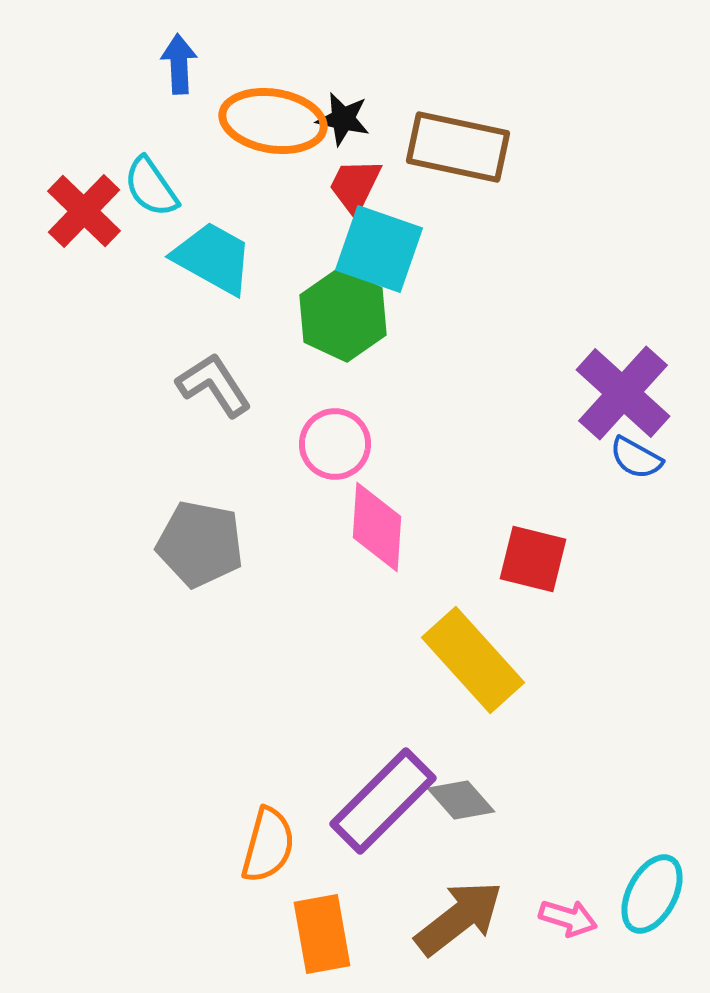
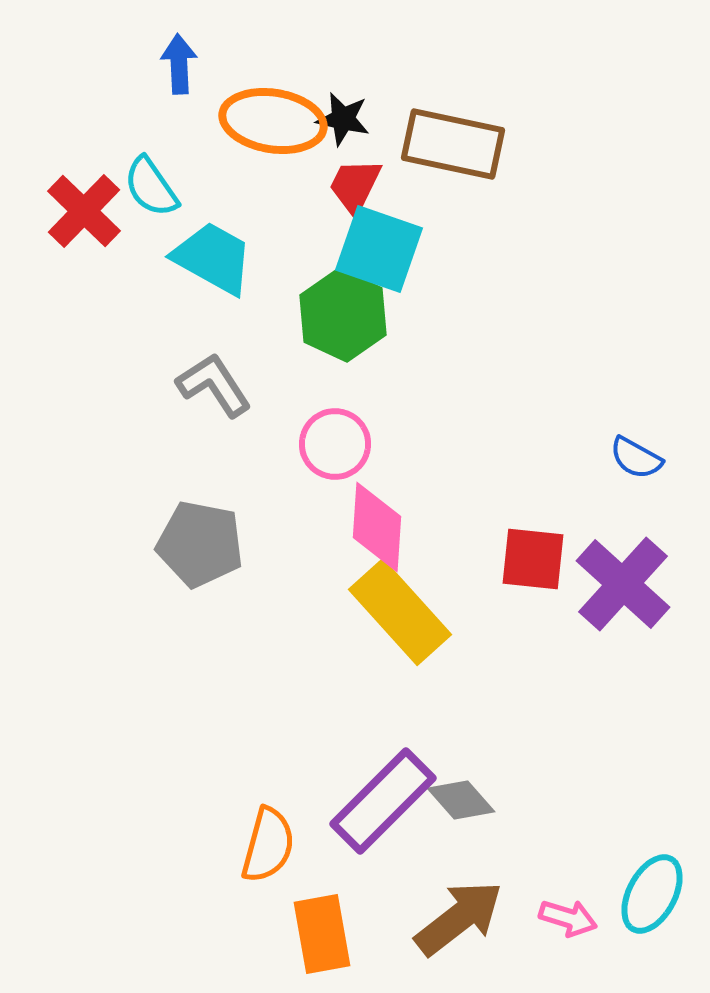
brown rectangle: moved 5 px left, 3 px up
purple cross: moved 191 px down
red square: rotated 8 degrees counterclockwise
yellow rectangle: moved 73 px left, 48 px up
